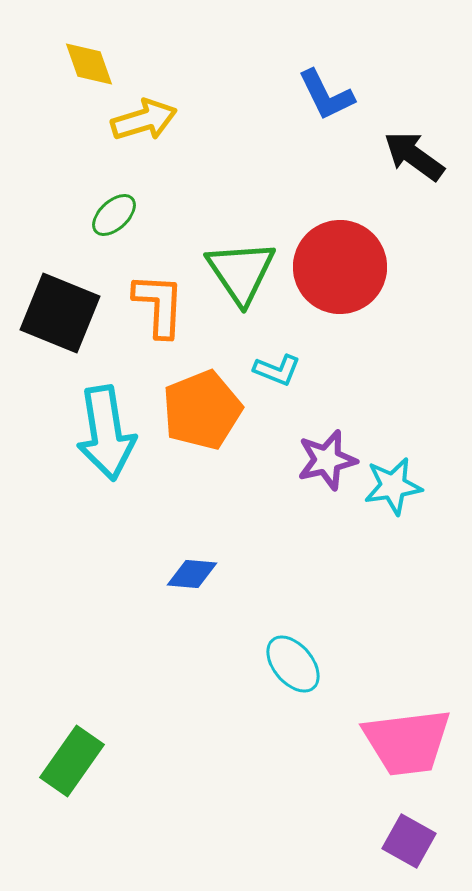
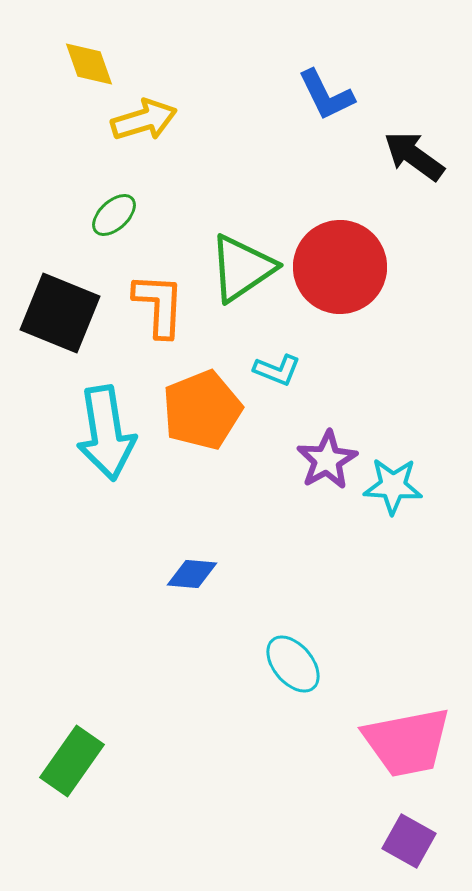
green triangle: moved 1 px right, 4 px up; rotated 30 degrees clockwise
purple star: rotated 16 degrees counterclockwise
cyan star: rotated 12 degrees clockwise
pink trapezoid: rotated 4 degrees counterclockwise
